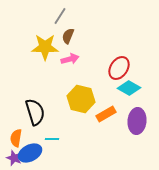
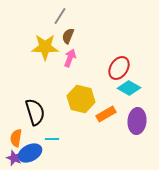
pink arrow: moved 1 px up; rotated 54 degrees counterclockwise
